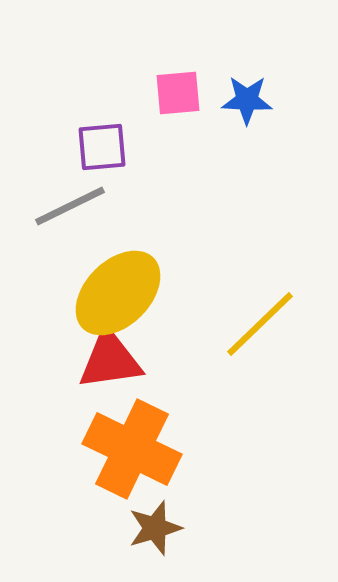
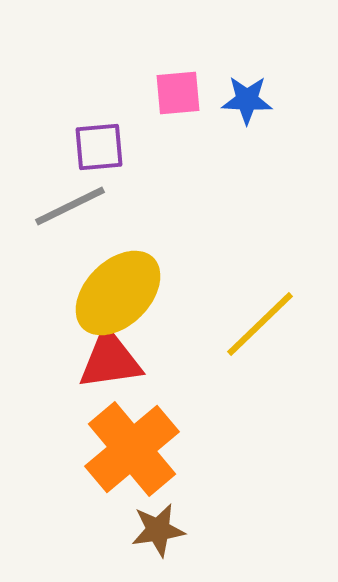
purple square: moved 3 px left
orange cross: rotated 24 degrees clockwise
brown star: moved 3 px right, 2 px down; rotated 8 degrees clockwise
